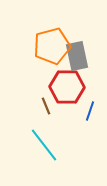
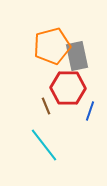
red hexagon: moved 1 px right, 1 px down
